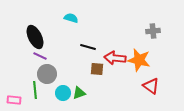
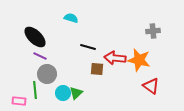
black ellipse: rotated 20 degrees counterclockwise
green triangle: moved 3 px left; rotated 24 degrees counterclockwise
pink rectangle: moved 5 px right, 1 px down
